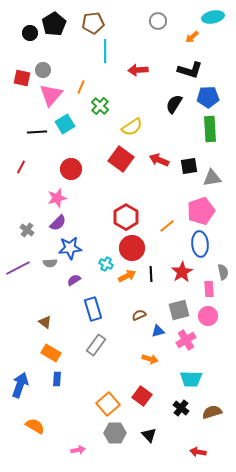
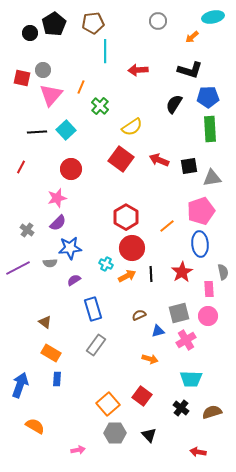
cyan square at (65, 124): moved 1 px right, 6 px down; rotated 12 degrees counterclockwise
gray square at (179, 310): moved 3 px down
